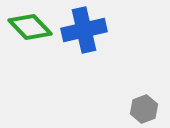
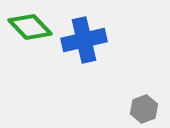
blue cross: moved 10 px down
